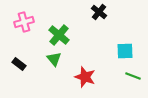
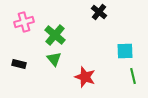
green cross: moved 4 px left
black rectangle: rotated 24 degrees counterclockwise
green line: rotated 56 degrees clockwise
